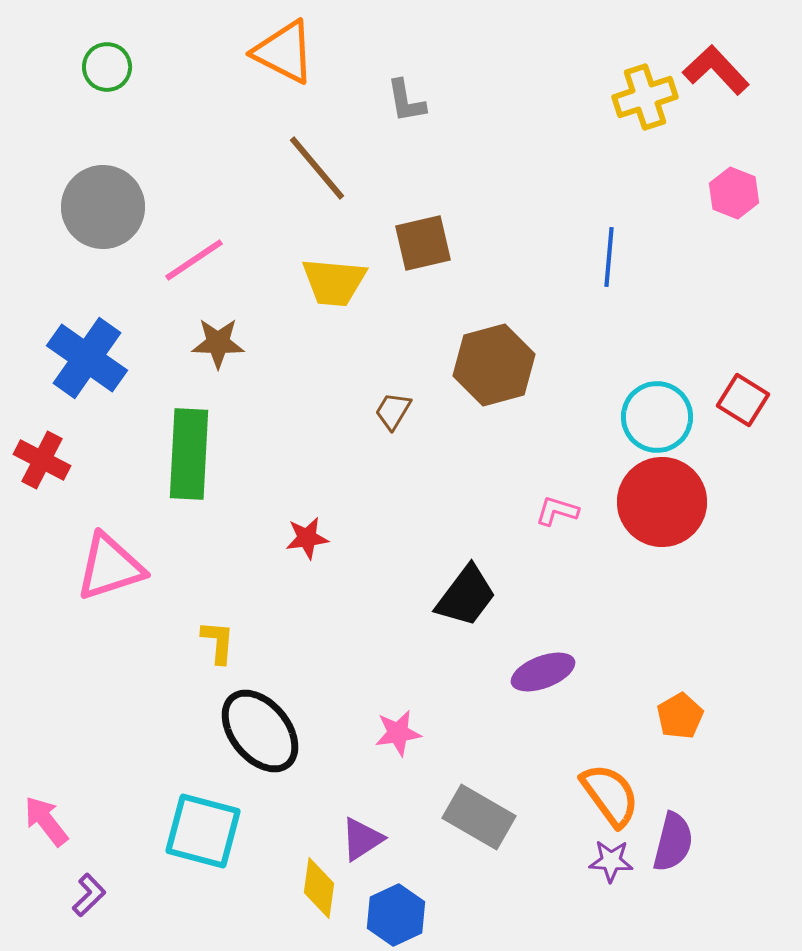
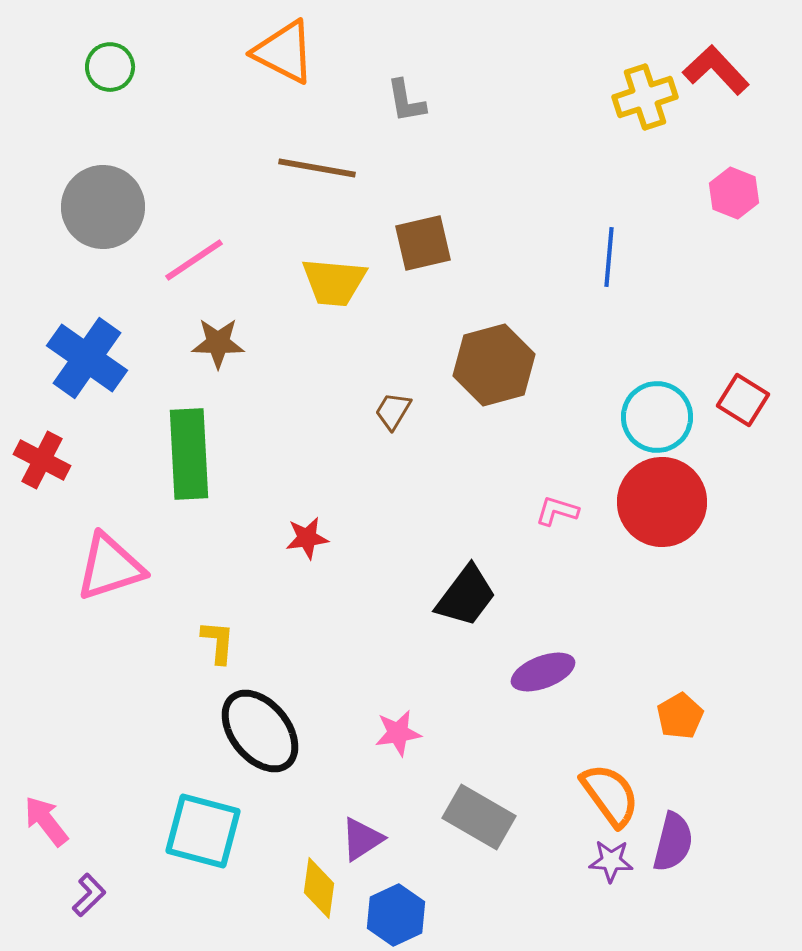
green circle: moved 3 px right
brown line: rotated 40 degrees counterclockwise
green rectangle: rotated 6 degrees counterclockwise
